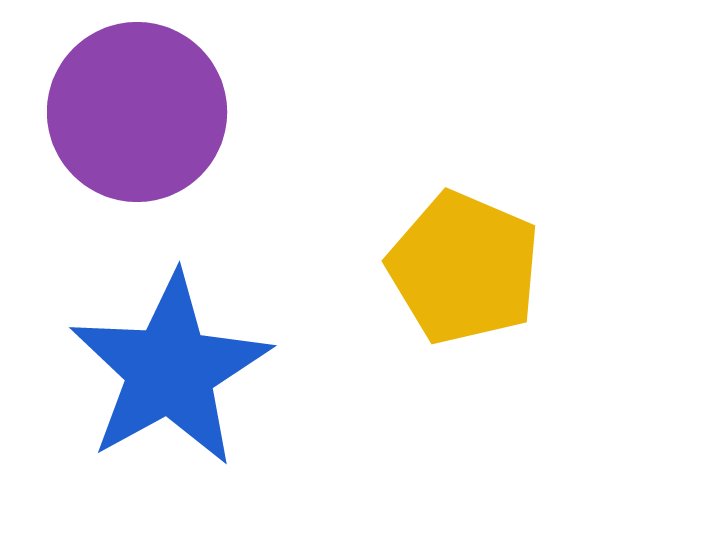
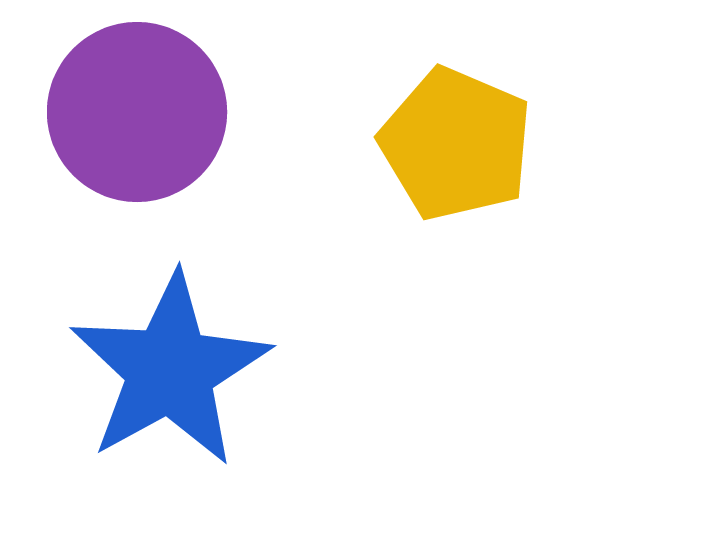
yellow pentagon: moved 8 px left, 124 px up
